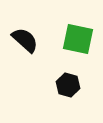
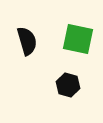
black semicircle: moved 2 px right, 1 px down; rotated 32 degrees clockwise
